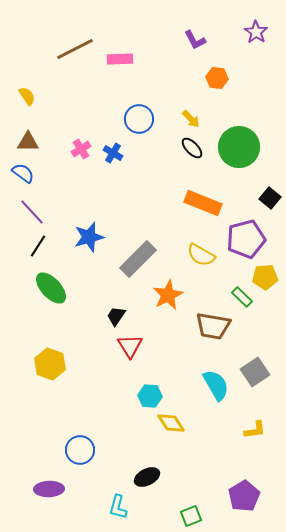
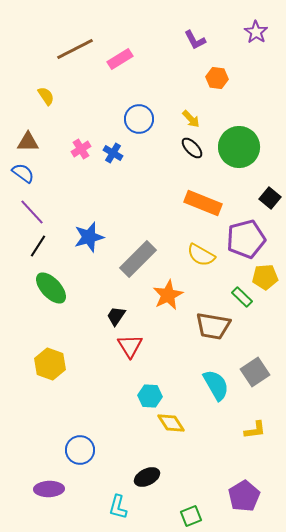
pink rectangle at (120, 59): rotated 30 degrees counterclockwise
yellow semicircle at (27, 96): moved 19 px right
